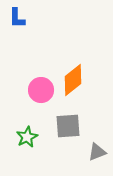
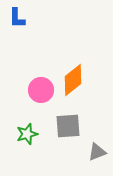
green star: moved 3 px up; rotated 10 degrees clockwise
